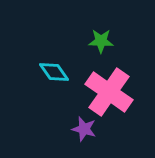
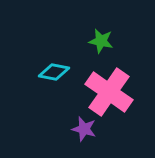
green star: rotated 10 degrees clockwise
cyan diamond: rotated 44 degrees counterclockwise
